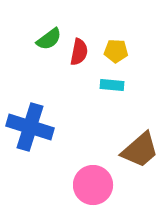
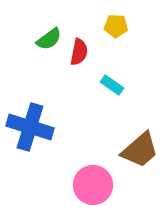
yellow pentagon: moved 25 px up
cyan rectangle: rotated 30 degrees clockwise
